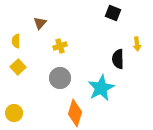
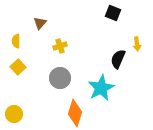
black semicircle: rotated 24 degrees clockwise
yellow circle: moved 1 px down
